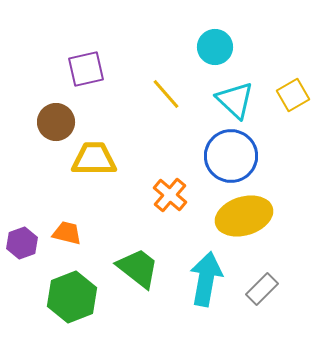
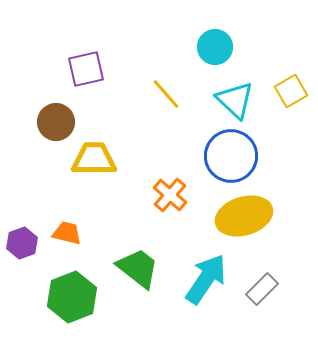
yellow square: moved 2 px left, 4 px up
cyan arrow: rotated 24 degrees clockwise
